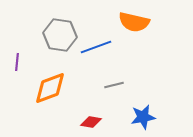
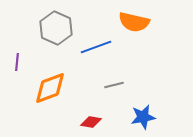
gray hexagon: moved 4 px left, 7 px up; rotated 16 degrees clockwise
